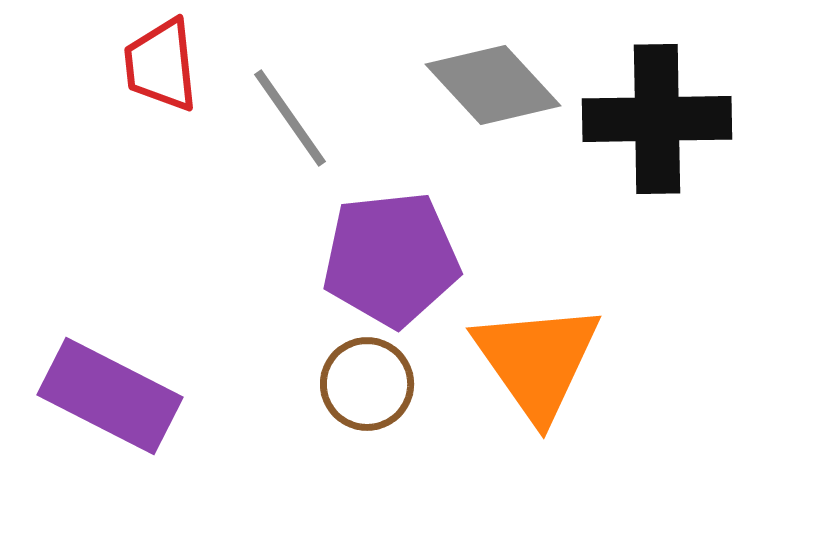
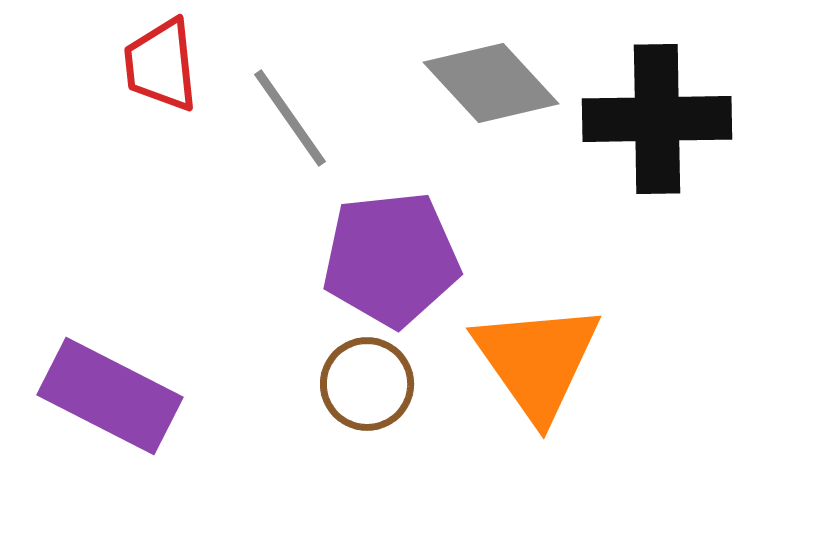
gray diamond: moved 2 px left, 2 px up
